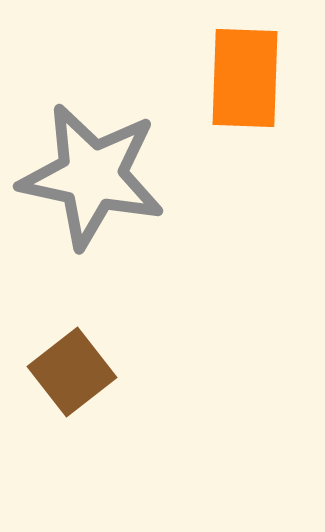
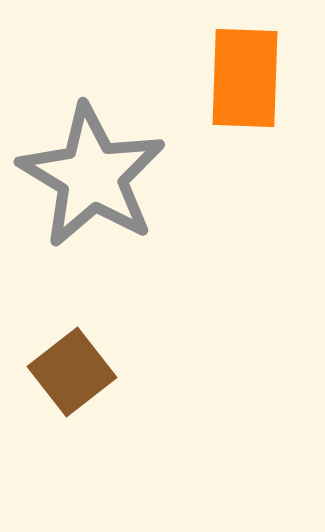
gray star: rotated 19 degrees clockwise
